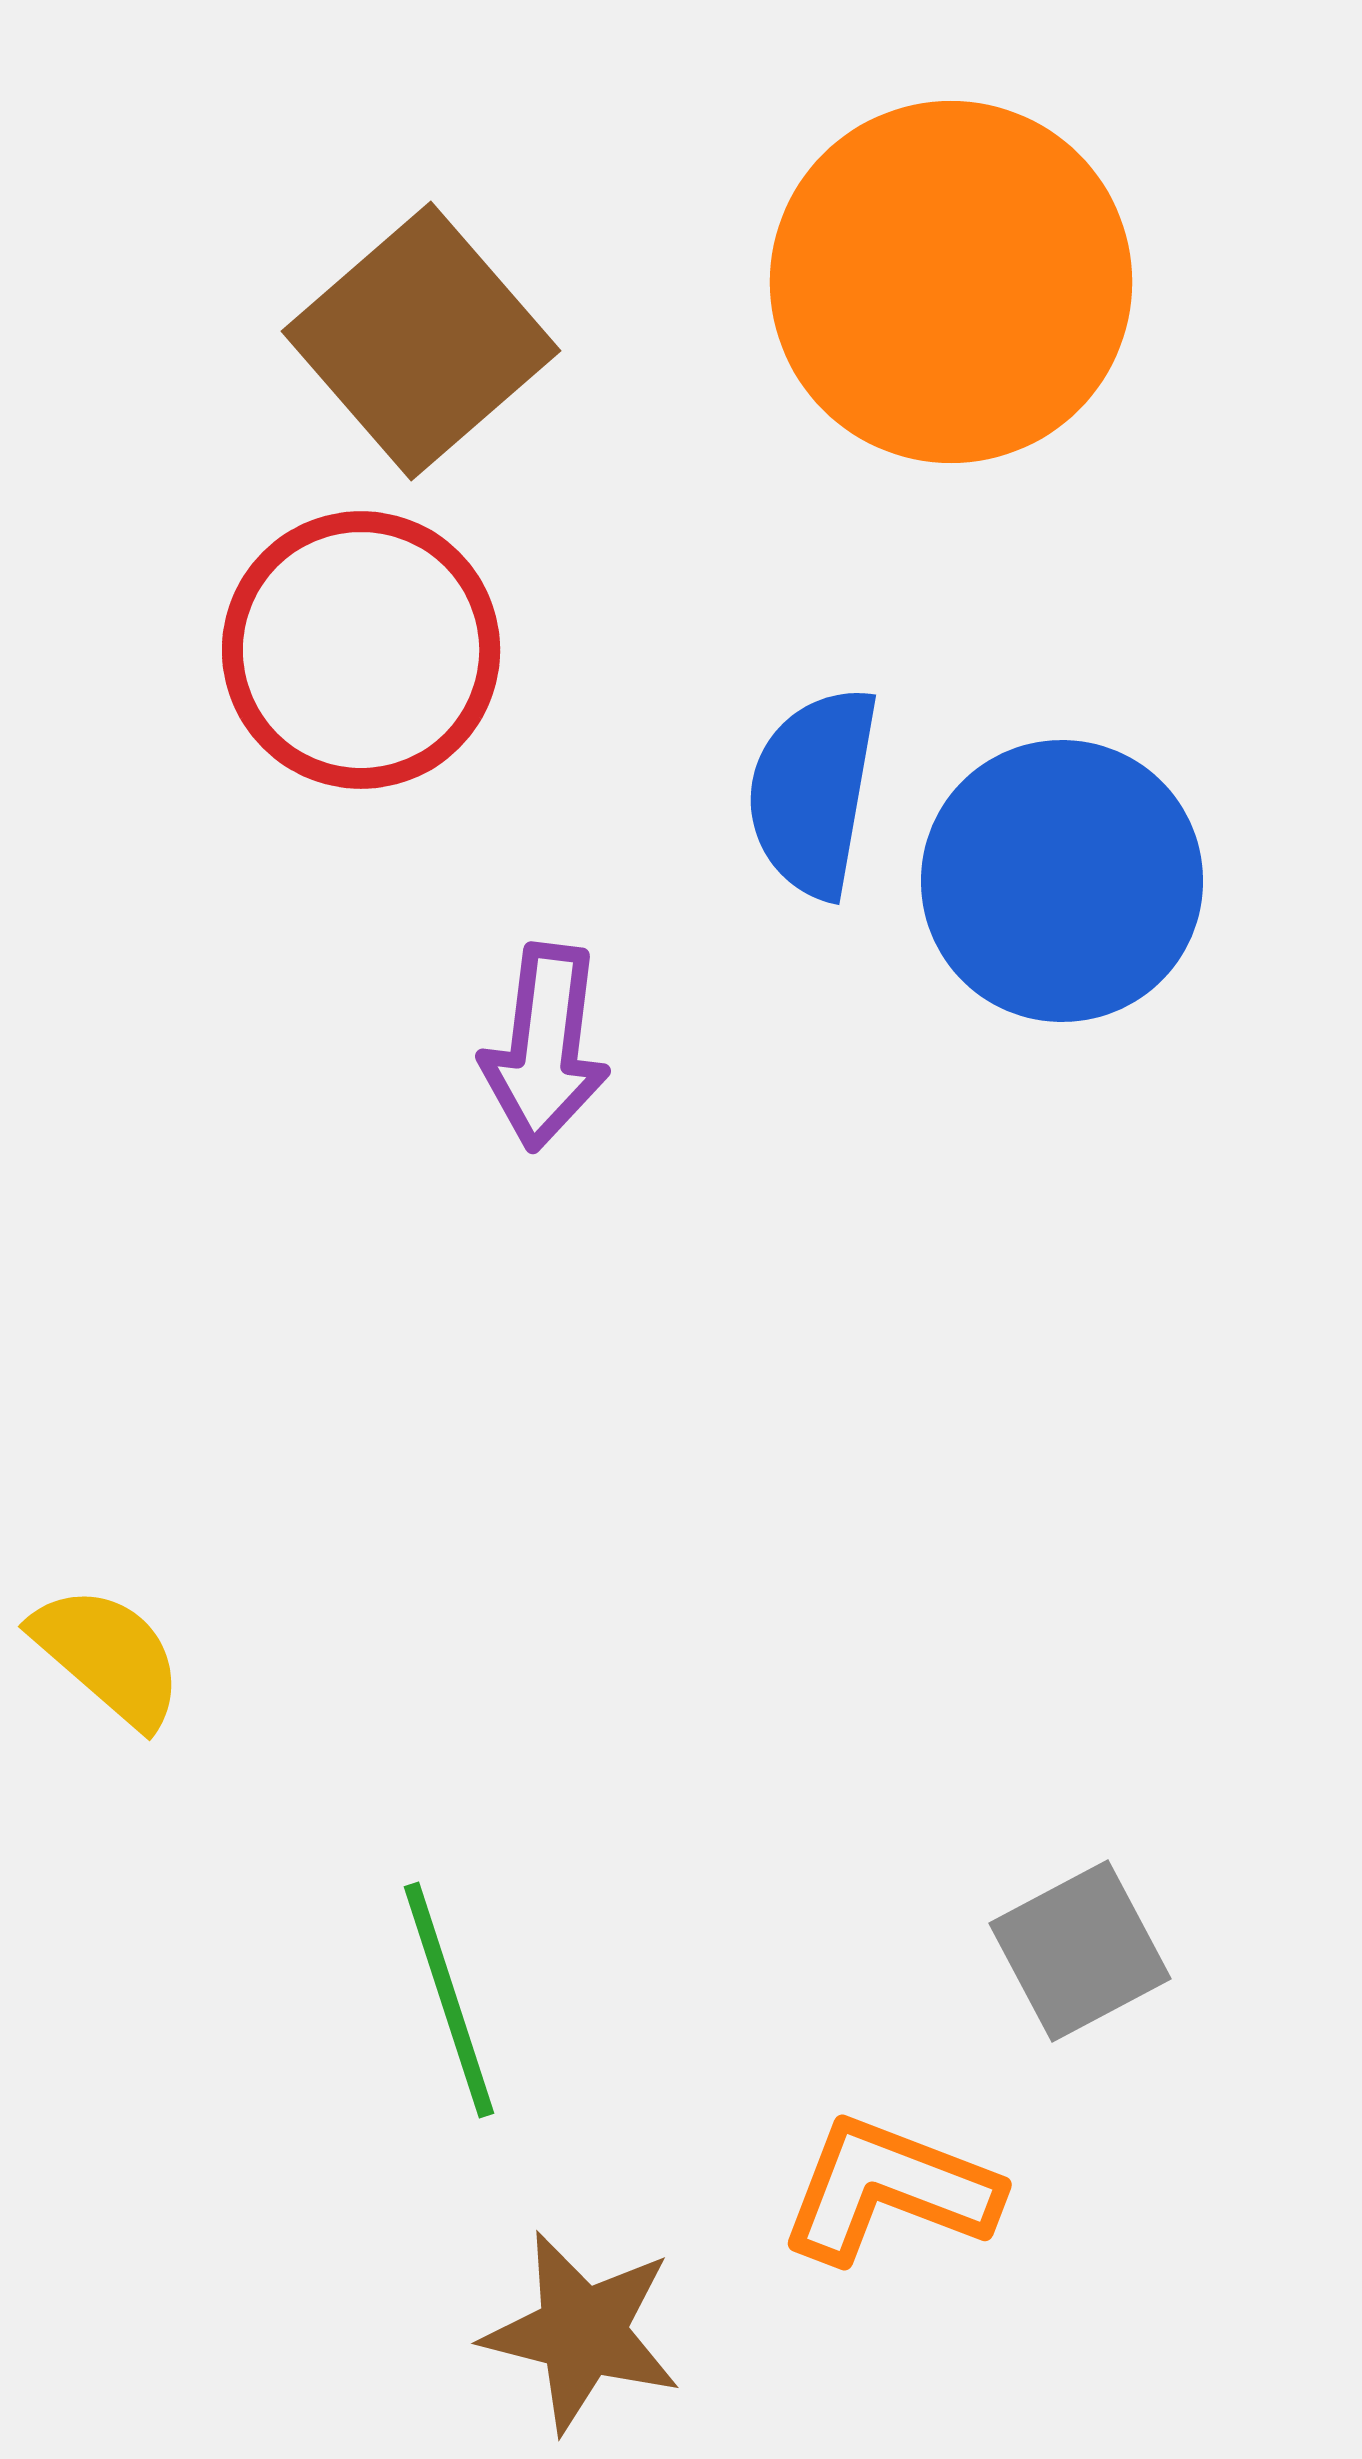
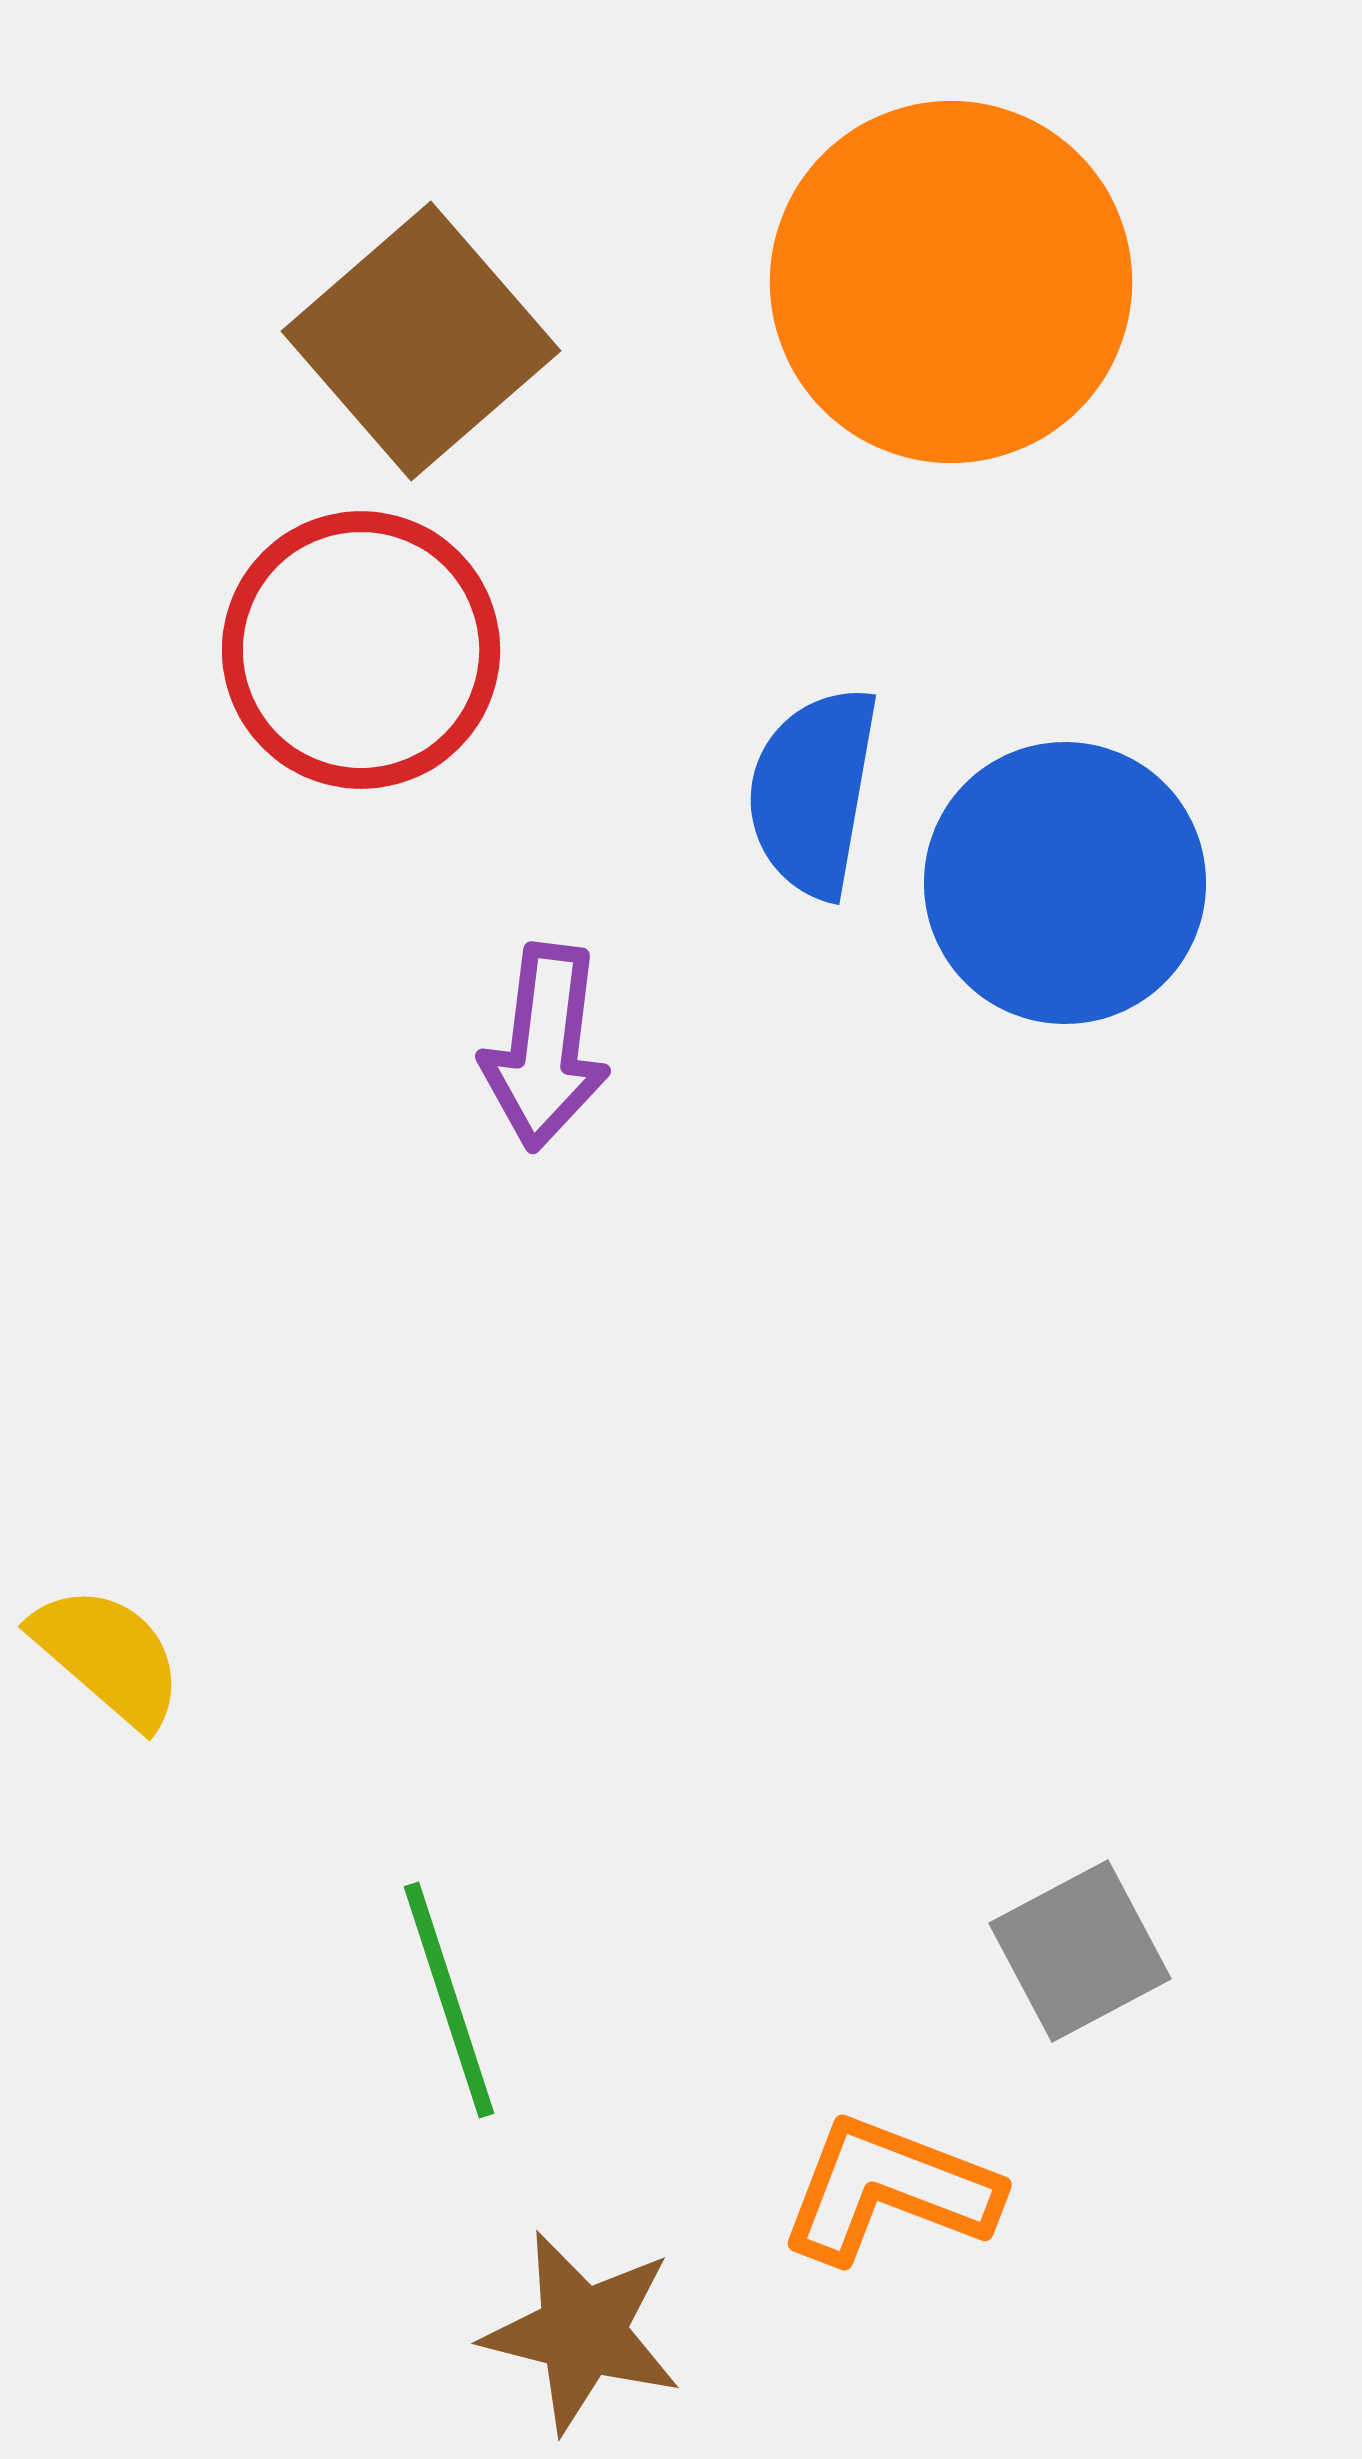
blue circle: moved 3 px right, 2 px down
